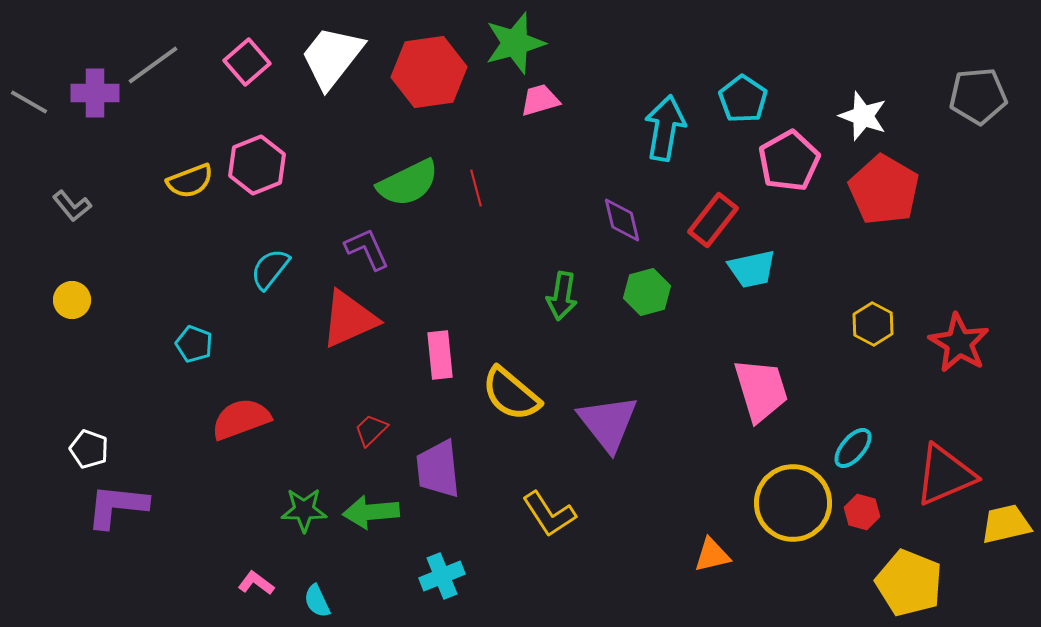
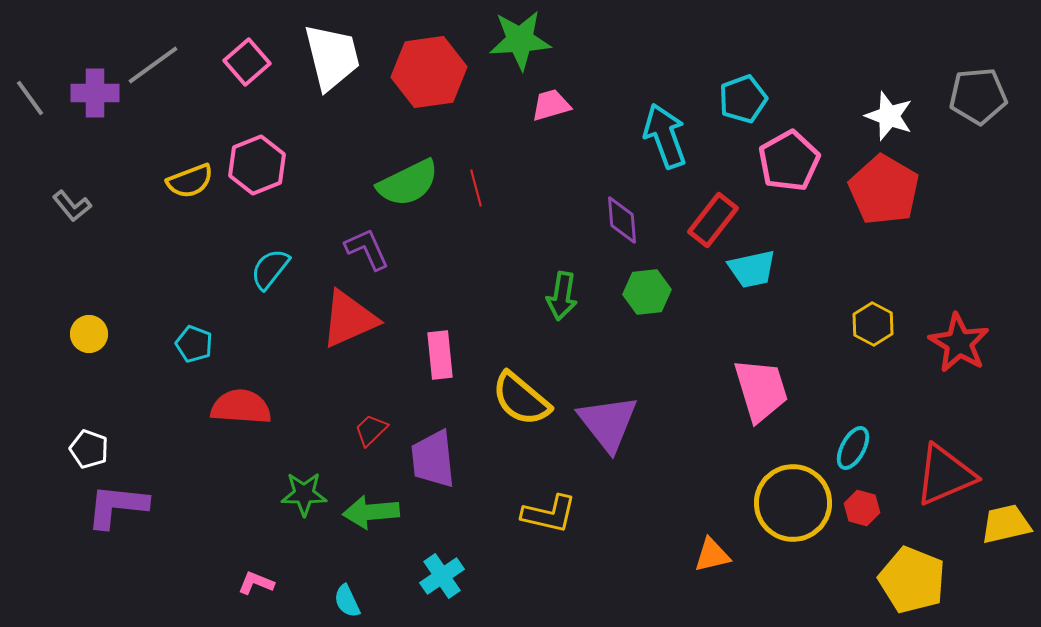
green star at (515, 43): moved 5 px right, 3 px up; rotated 12 degrees clockwise
white trapezoid at (332, 57): rotated 128 degrees clockwise
cyan pentagon at (743, 99): rotated 18 degrees clockwise
pink trapezoid at (540, 100): moved 11 px right, 5 px down
gray line at (29, 102): moved 1 px right, 4 px up; rotated 24 degrees clockwise
white star at (863, 116): moved 26 px right
cyan arrow at (665, 128): moved 8 px down; rotated 30 degrees counterclockwise
purple diamond at (622, 220): rotated 9 degrees clockwise
green hexagon at (647, 292): rotated 9 degrees clockwise
yellow circle at (72, 300): moved 17 px right, 34 px down
yellow semicircle at (511, 394): moved 10 px right, 5 px down
red semicircle at (241, 419): moved 12 px up; rotated 24 degrees clockwise
cyan ellipse at (853, 448): rotated 12 degrees counterclockwise
purple trapezoid at (438, 469): moved 5 px left, 10 px up
green star at (304, 510): moved 16 px up
red hexagon at (862, 512): moved 4 px up
yellow L-shape at (549, 514): rotated 44 degrees counterclockwise
cyan cross at (442, 576): rotated 12 degrees counterclockwise
pink L-shape at (256, 583): rotated 15 degrees counterclockwise
yellow pentagon at (909, 583): moved 3 px right, 3 px up
cyan semicircle at (317, 601): moved 30 px right
